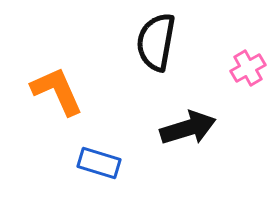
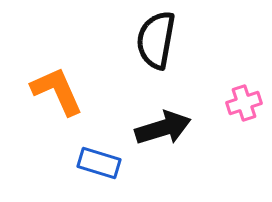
black semicircle: moved 2 px up
pink cross: moved 4 px left, 35 px down; rotated 12 degrees clockwise
black arrow: moved 25 px left
